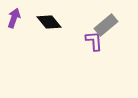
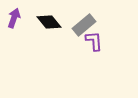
gray rectangle: moved 22 px left
